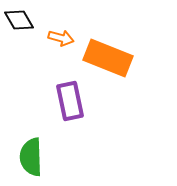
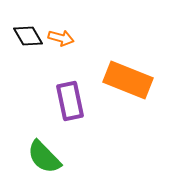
black diamond: moved 9 px right, 16 px down
orange rectangle: moved 20 px right, 22 px down
green semicircle: moved 13 px right; rotated 42 degrees counterclockwise
